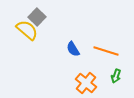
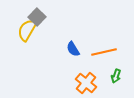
yellow semicircle: rotated 100 degrees counterclockwise
orange line: moved 2 px left, 1 px down; rotated 30 degrees counterclockwise
